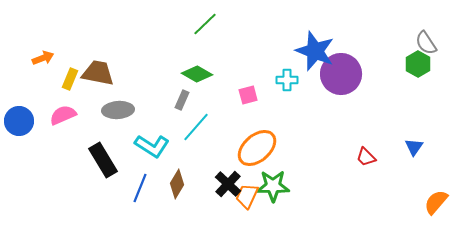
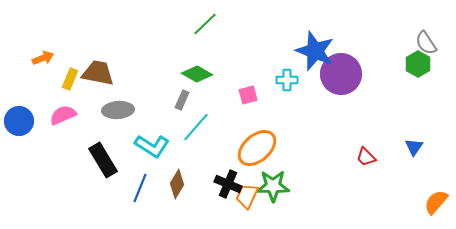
black cross: rotated 20 degrees counterclockwise
